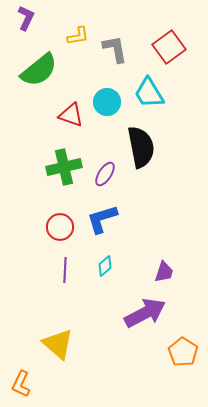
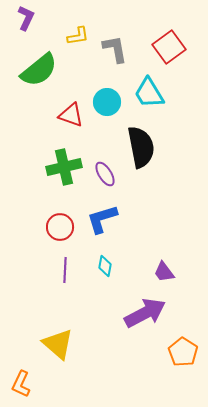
purple ellipse: rotated 65 degrees counterclockwise
cyan diamond: rotated 40 degrees counterclockwise
purple trapezoid: rotated 125 degrees clockwise
